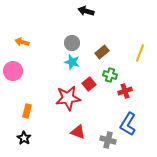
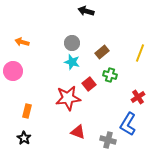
red cross: moved 13 px right, 6 px down; rotated 16 degrees counterclockwise
